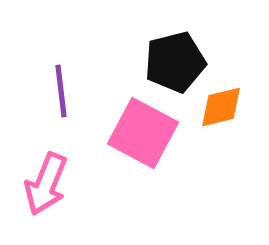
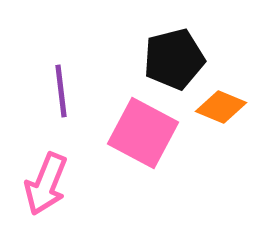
black pentagon: moved 1 px left, 3 px up
orange diamond: rotated 36 degrees clockwise
